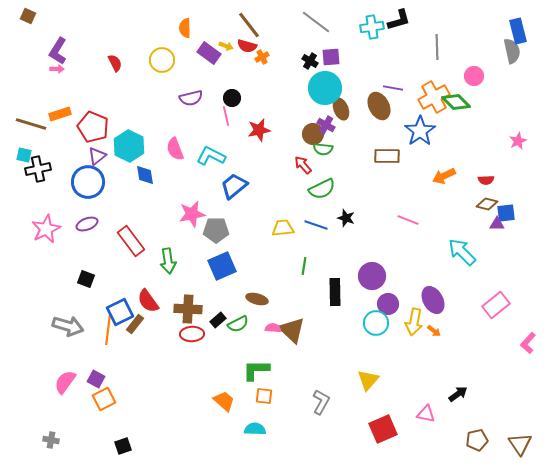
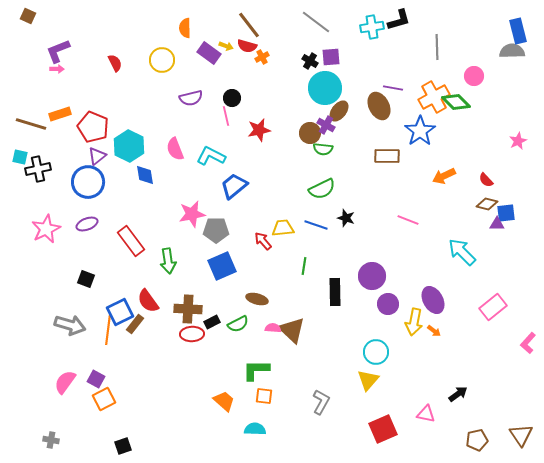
purple L-shape at (58, 51): rotated 36 degrees clockwise
gray semicircle at (512, 51): rotated 80 degrees counterclockwise
brown ellipse at (341, 109): moved 2 px left, 2 px down; rotated 60 degrees clockwise
brown circle at (313, 134): moved 3 px left, 1 px up
cyan square at (24, 155): moved 4 px left, 2 px down
red arrow at (303, 165): moved 40 px left, 76 px down
red semicircle at (486, 180): rotated 49 degrees clockwise
pink rectangle at (496, 305): moved 3 px left, 2 px down
black rectangle at (218, 320): moved 6 px left, 2 px down; rotated 14 degrees clockwise
cyan circle at (376, 323): moved 29 px down
gray arrow at (68, 326): moved 2 px right, 1 px up
brown triangle at (520, 444): moved 1 px right, 9 px up
